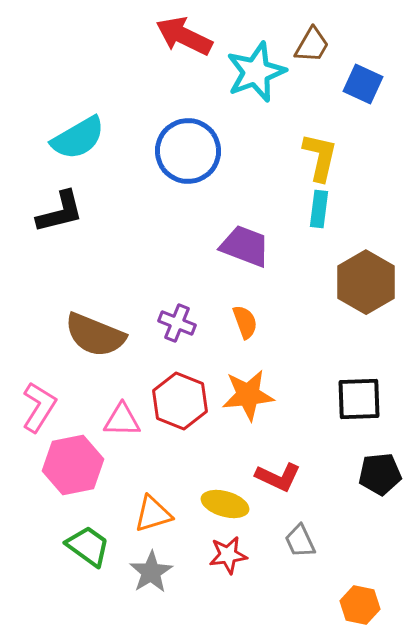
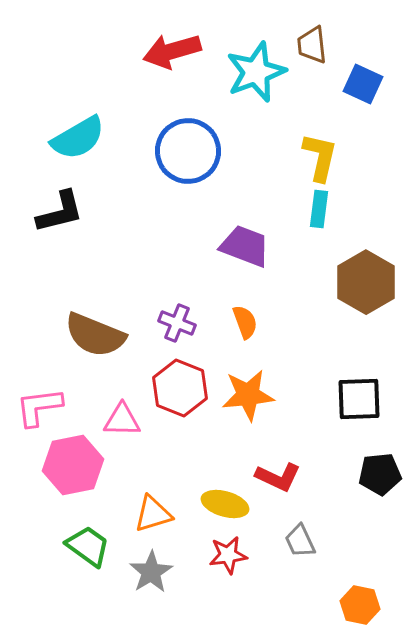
red arrow: moved 12 px left, 15 px down; rotated 42 degrees counterclockwise
brown trapezoid: rotated 144 degrees clockwise
red hexagon: moved 13 px up
pink L-shape: rotated 129 degrees counterclockwise
